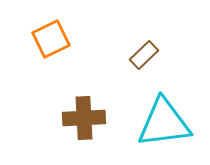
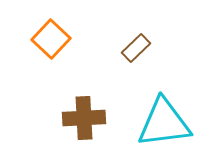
orange square: rotated 21 degrees counterclockwise
brown rectangle: moved 8 px left, 7 px up
